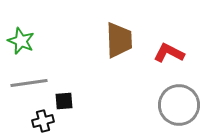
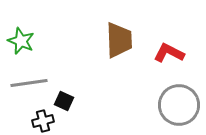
black square: rotated 30 degrees clockwise
